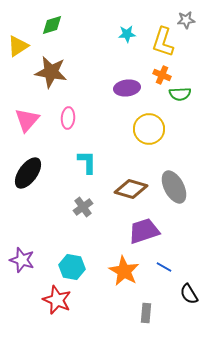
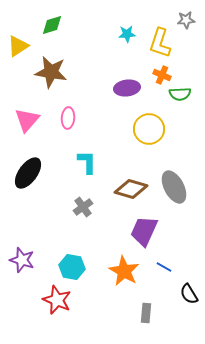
yellow L-shape: moved 3 px left, 1 px down
purple trapezoid: rotated 48 degrees counterclockwise
